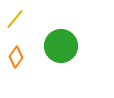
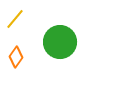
green circle: moved 1 px left, 4 px up
